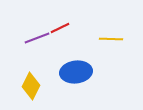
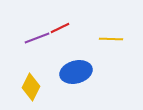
blue ellipse: rotated 8 degrees counterclockwise
yellow diamond: moved 1 px down
